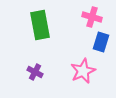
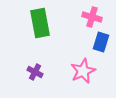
green rectangle: moved 2 px up
